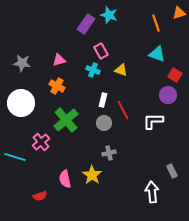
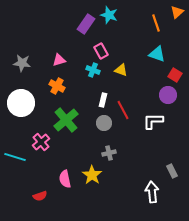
orange triangle: moved 2 px left, 1 px up; rotated 24 degrees counterclockwise
